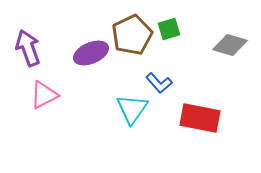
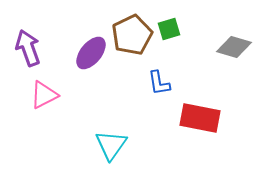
gray diamond: moved 4 px right, 2 px down
purple ellipse: rotated 28 degrees counterclockwise
blue L-shape: rotated 32 degrees clockwise
cyan triangle: moved 21 px left, 36 px down
